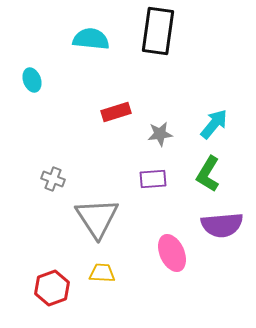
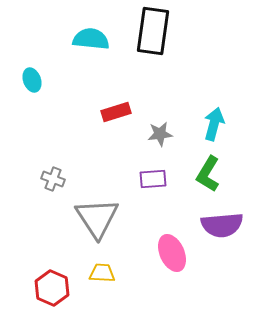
black rectangle: moved 5 px left
cyan arrow: rotated 24 degrees counterclockwise
red hexagon: rotated 16 degrees counterclockwise
